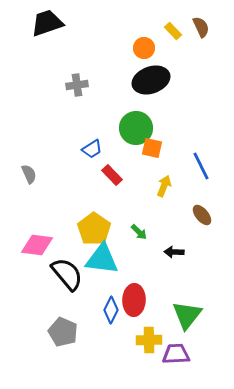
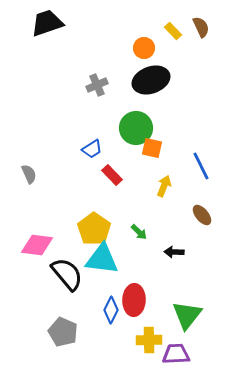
gray cross: moved 20 px right; rotated 15 degrees counterclockwise
